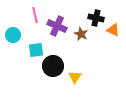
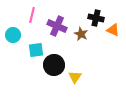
pink line: moved 3 px left; rotated 28 degrees clockwise
black circle: moved 1 px right, 1 px up
